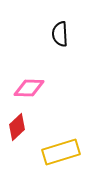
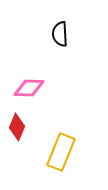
red diamond: rotated 24 degrees counterclockwise
yellow rectangle: rotated 51 degrees counterclockwise
